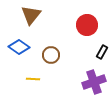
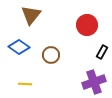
yellow line: moved 8 px left, 5 px down
